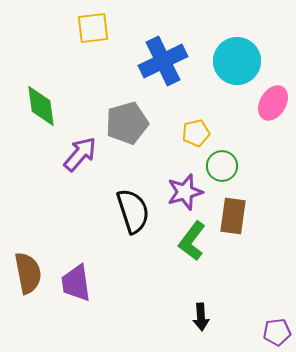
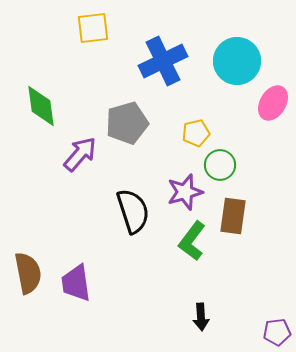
green circle: moved 2 px left, 1 px up
